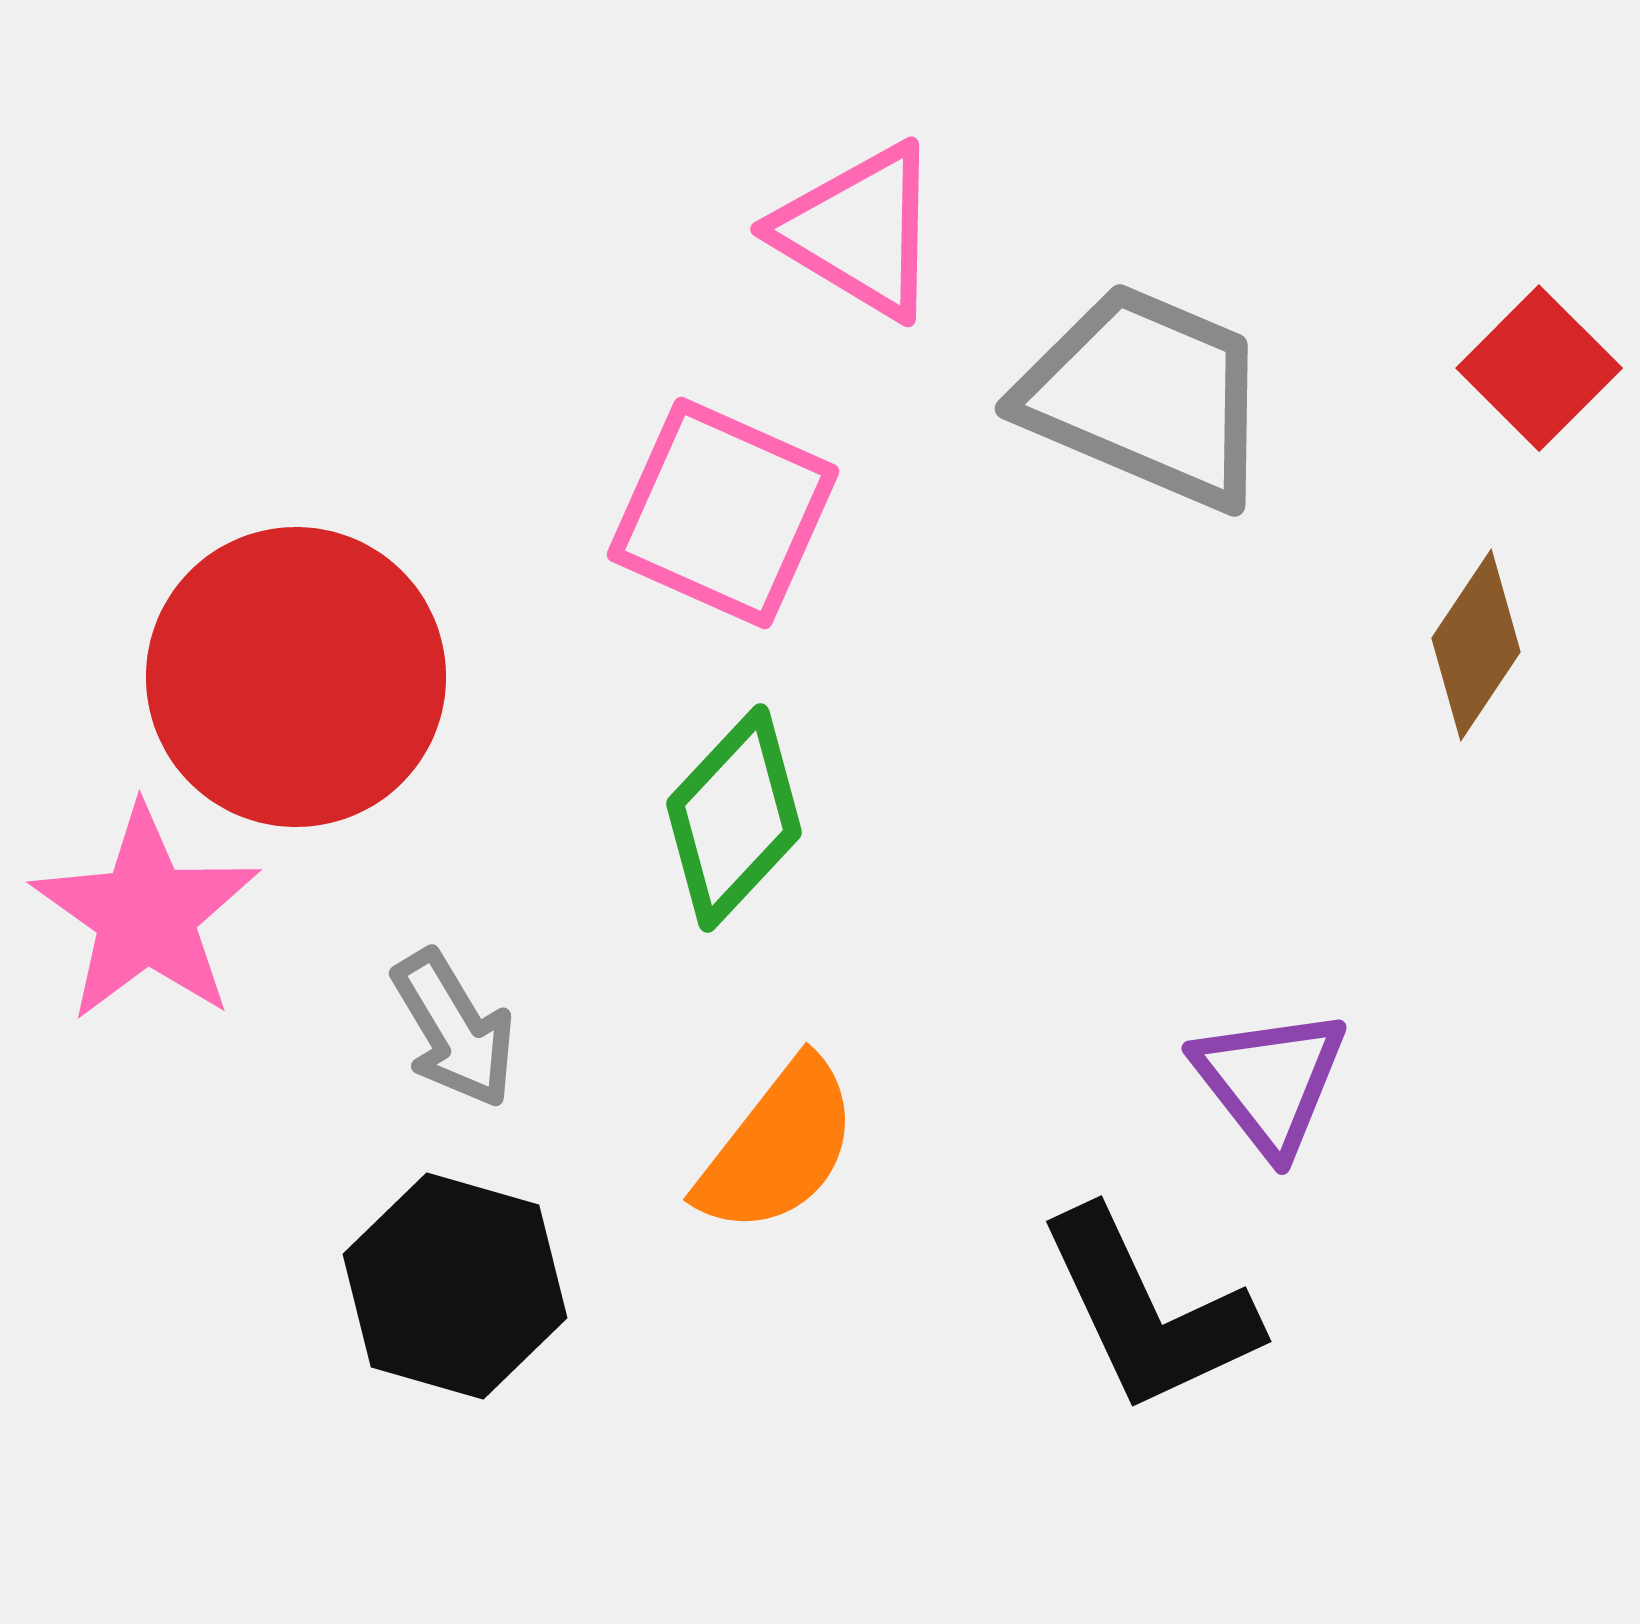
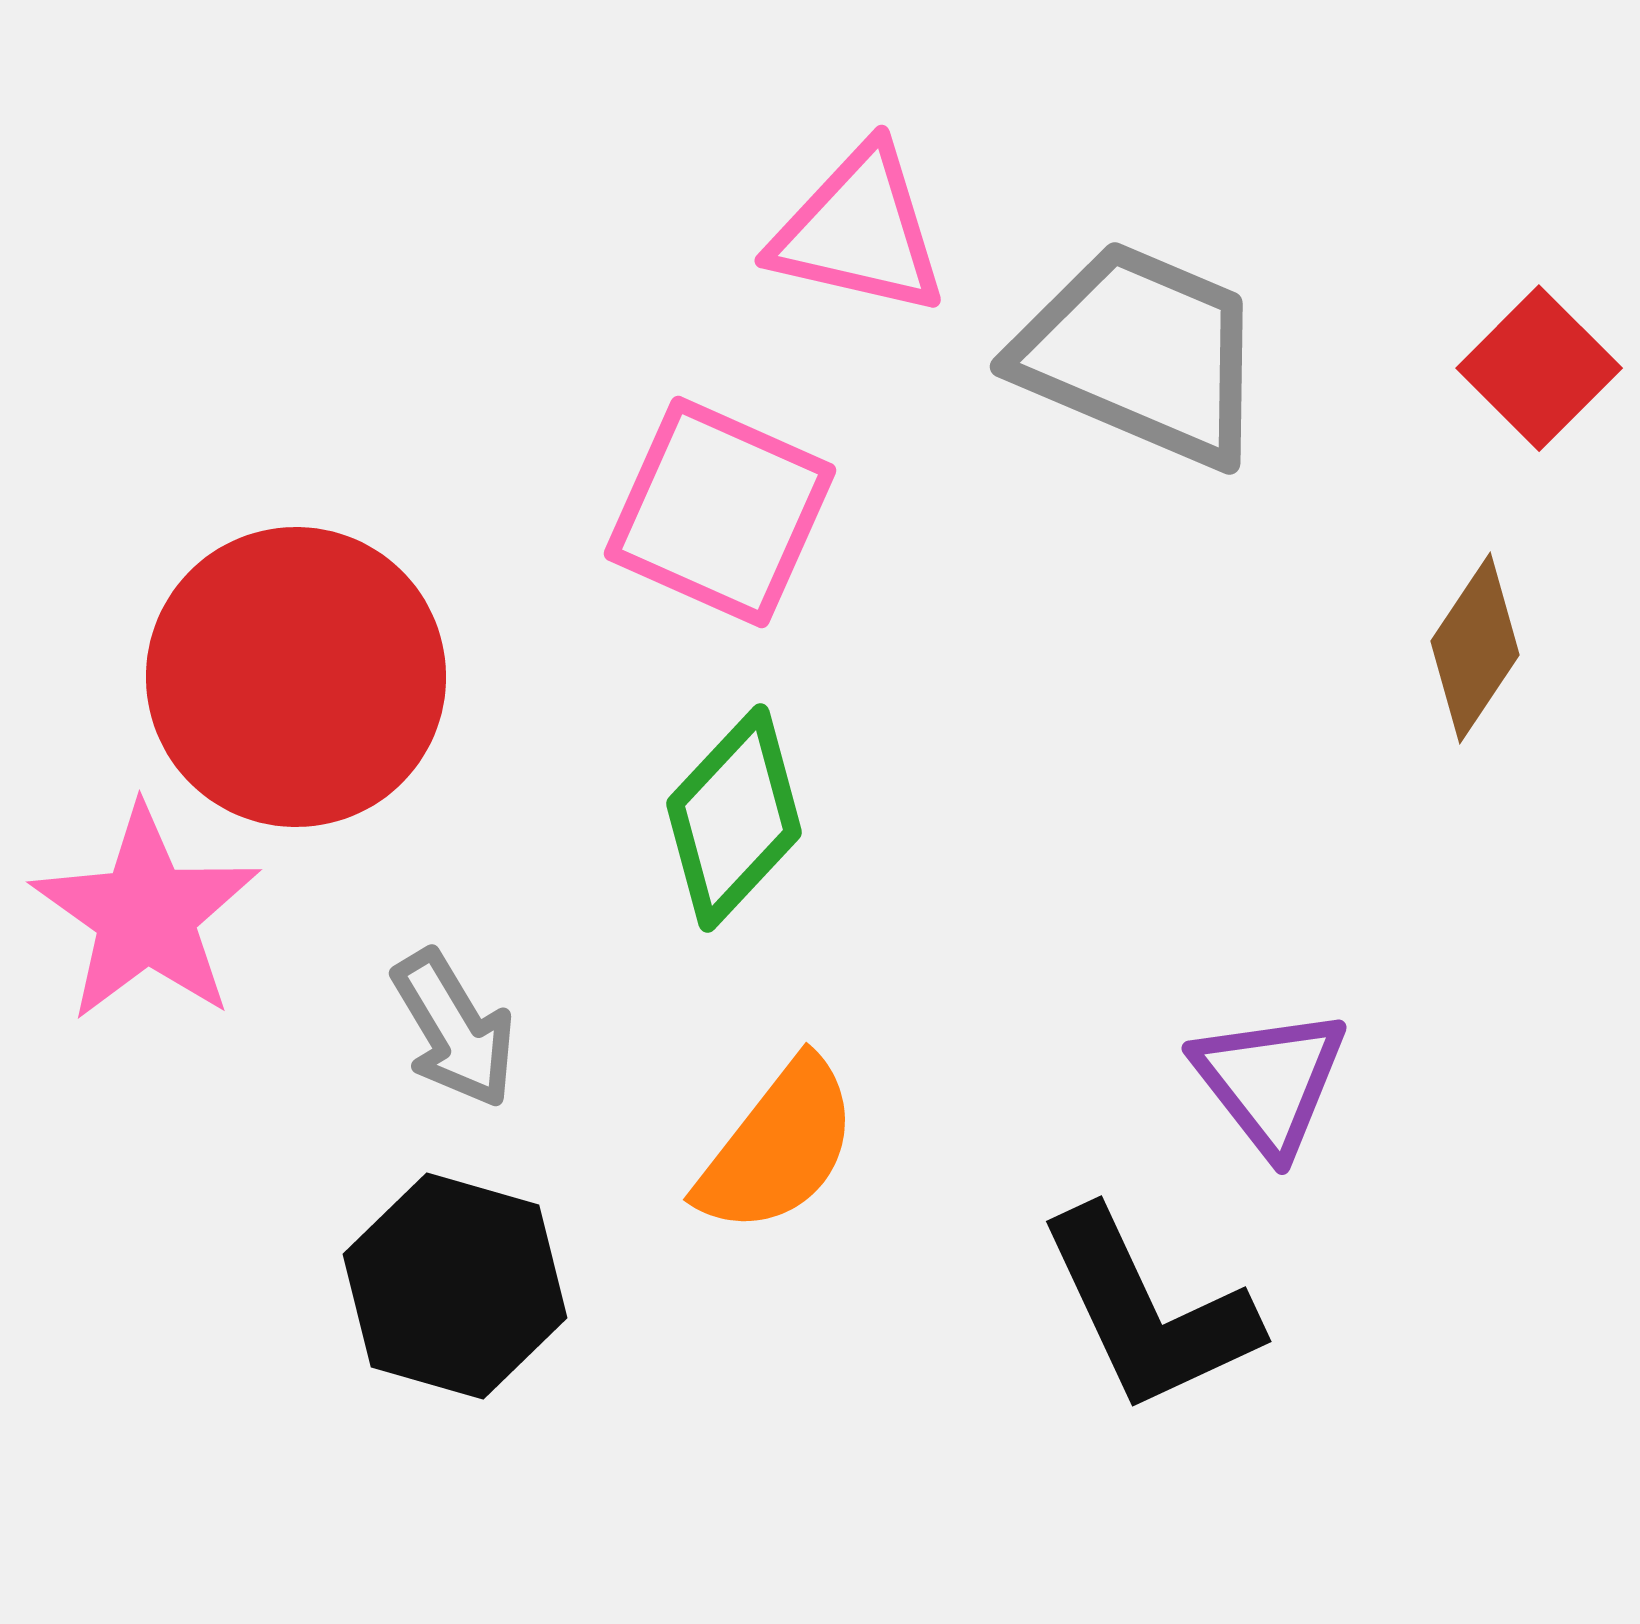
pink triangle: rotated 18 degrees counterclockwise
gray trapezoid: moved 5 px left, 42 px up
pink square: moved 3 px left, 1 px up
brown diamond: moved 1 px left, 3 px down
